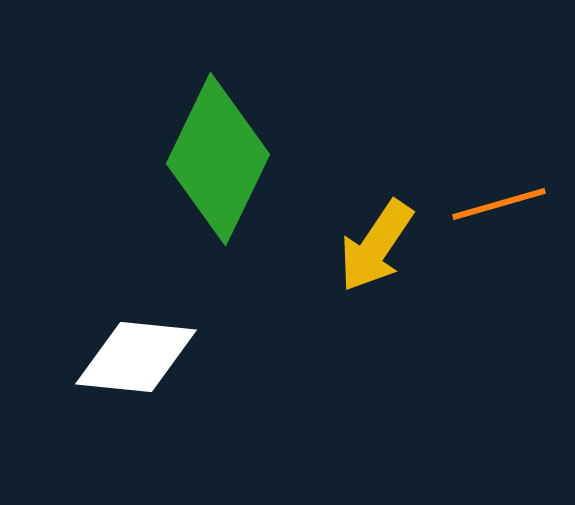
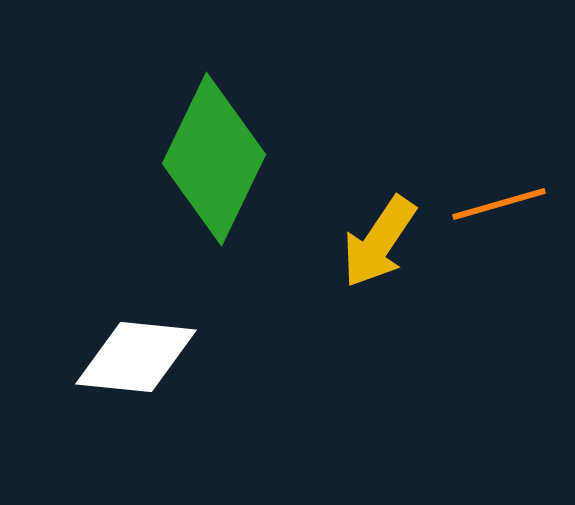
green diamond: moved 4 px left
yellow arrow: moved 3 px right, 4 px up
